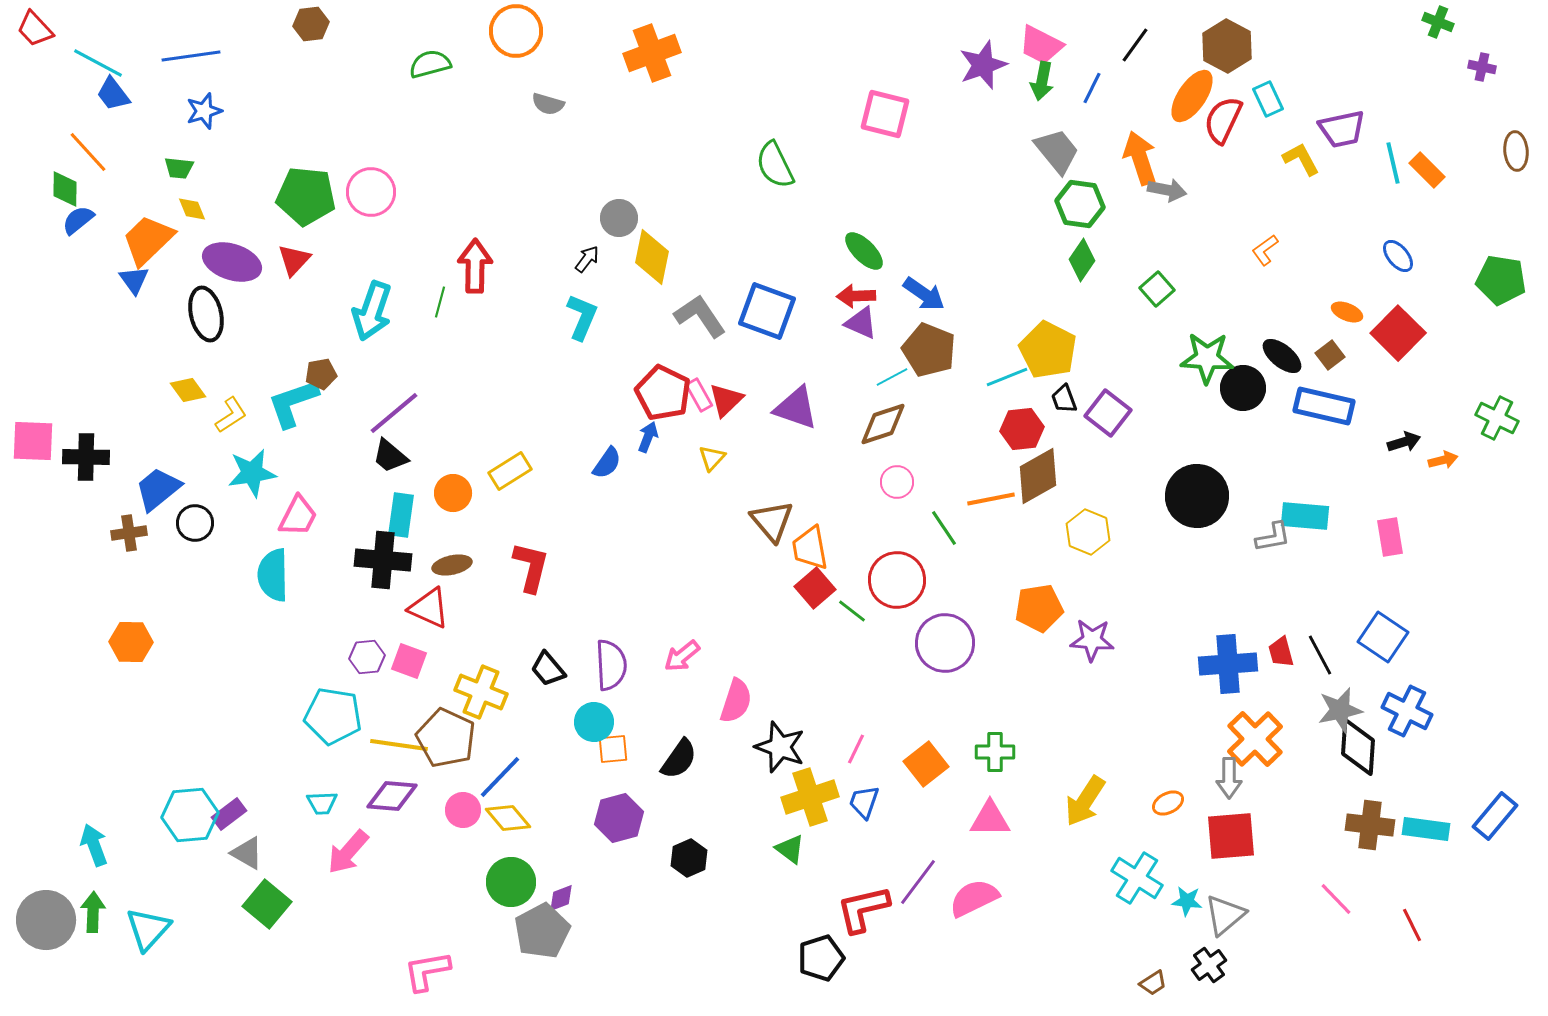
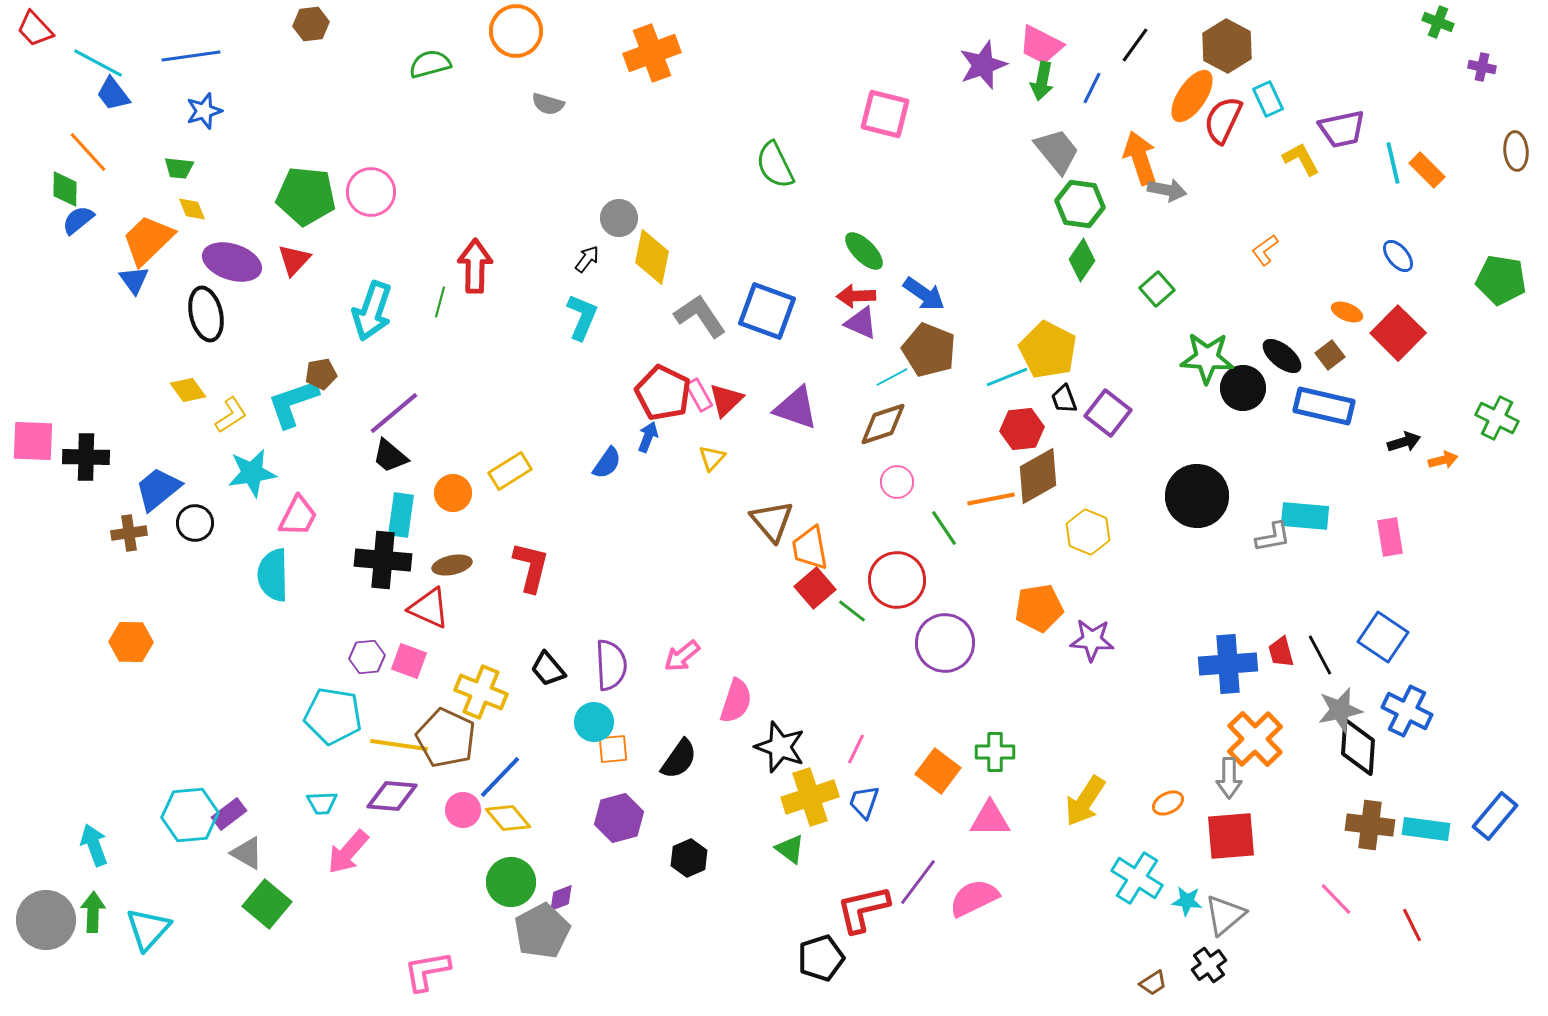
orange square at (926, 764): moved 12 px right, 7 px down; rotated 15 degrees counterclockwise
